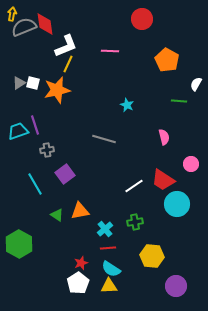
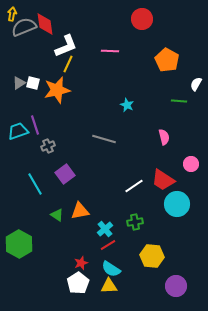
gray cross: moved 1 px right, 4 px up; rotated 16 degrees counterclockwise
red line: moved 3 px up; rotated 28 degrees counterclockwise
